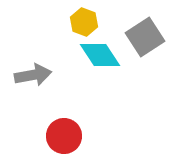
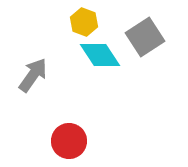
gray arrow: rotated 45 degrees counterclockwise
red circle: moved 5 px right, 5 px down
